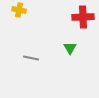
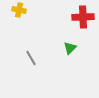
green triangle: rotated 16 degrees clockwise
gray line: rotated 49 degrees clockwise
